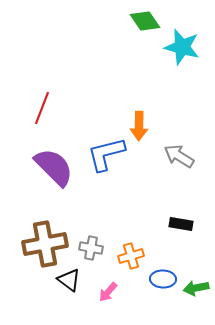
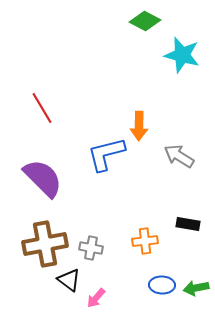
green diamond: rotated 28 degrees counterclockwise
cyan star: moved 8 px down
red line: rotated 52 degrees counterclockwise
purple semicircle: moved 11 px left, 11 px down
black rectangle: moved 7 px right
orange cross: moved 14 px right, 15 px up; rotated 10 degrees clockwise
blue ellipse: moved 1 px left, 6 px down
pink arrow: moved 12 px left, 6 px down
